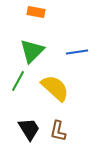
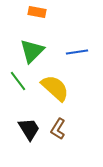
orange rectangle: moved 1 px right
green line: rotated 65 degrees counterclockwise
brown L-shape: moved 2 px up; rotated 20 degrees clockwise
